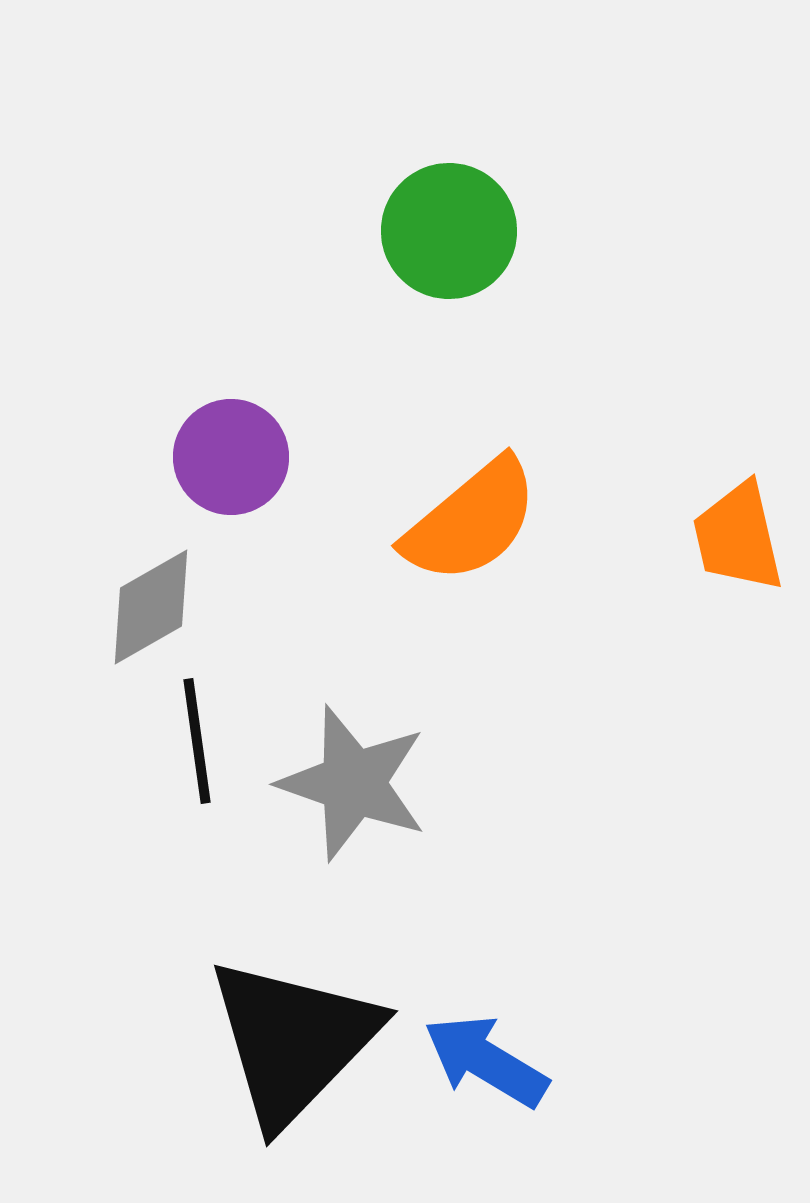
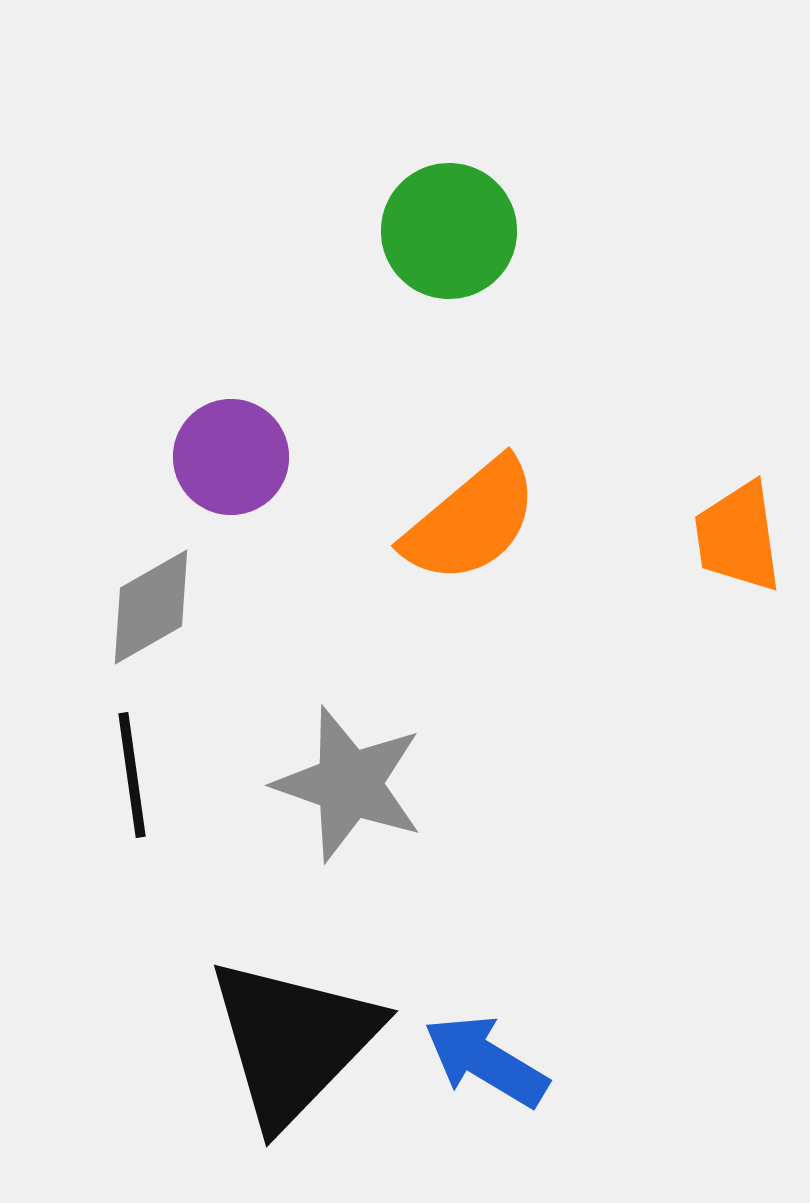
orange trapezoid: rotated 5 degrees clockwise
black line: moved 65 px left, 34 px down
gray star: moved 4 px left, 1 px down
